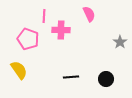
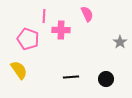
pink semicircle: moved 2 px left
